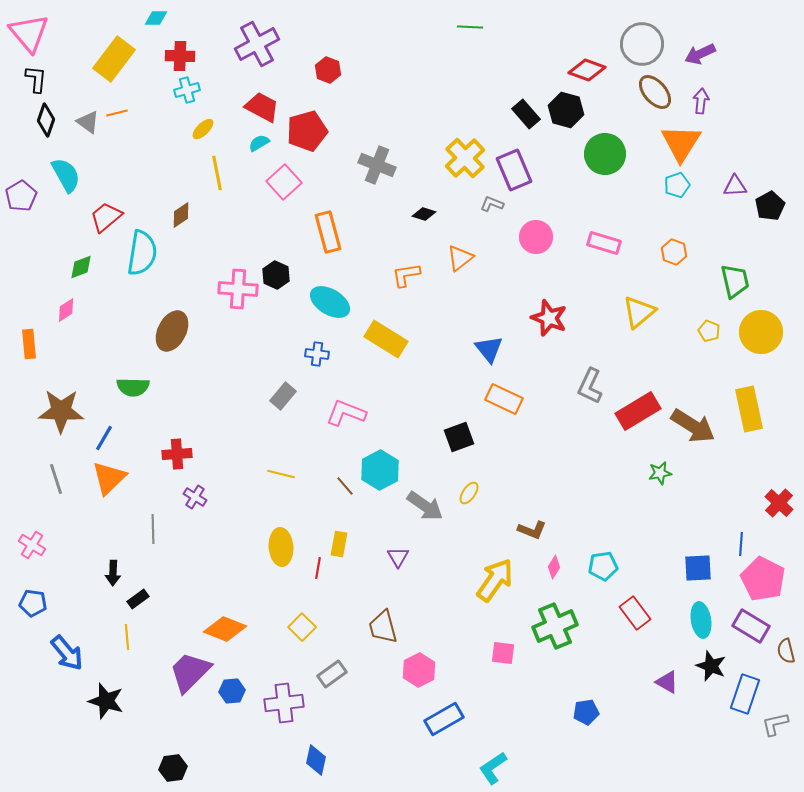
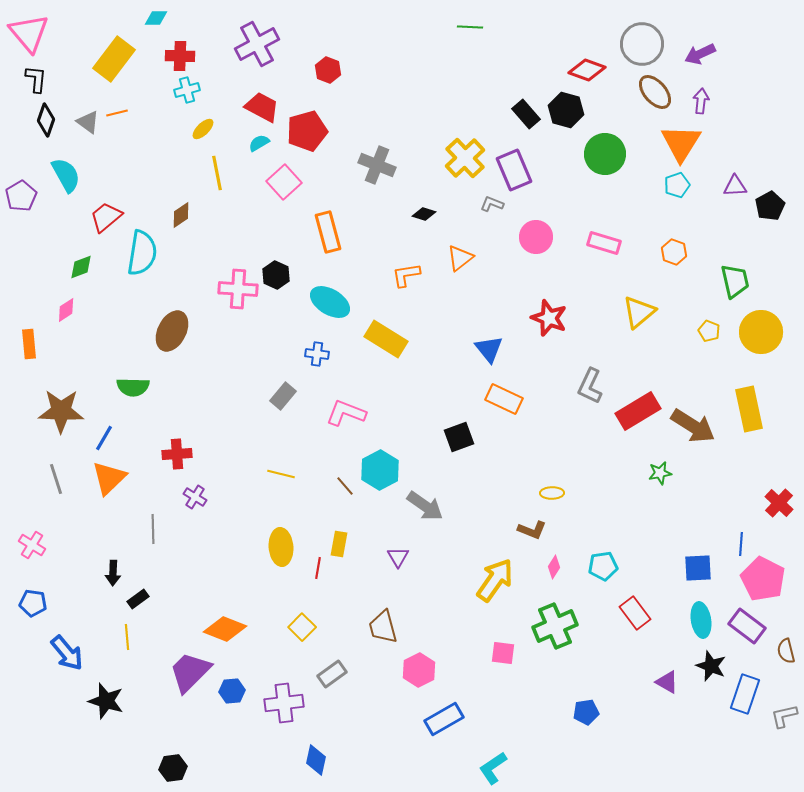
yellow ellipse at (469, 493): moved 83 px right; rotated 55 degrees clockwise
purple rectangle at (751, 626): moved 4 px left; rotated 6 degrees clockwise
gray L-shape at (775, 724): moved 9 px right, 8 px up
